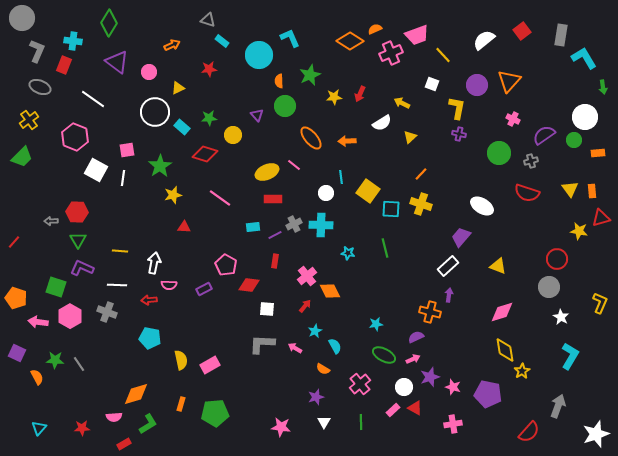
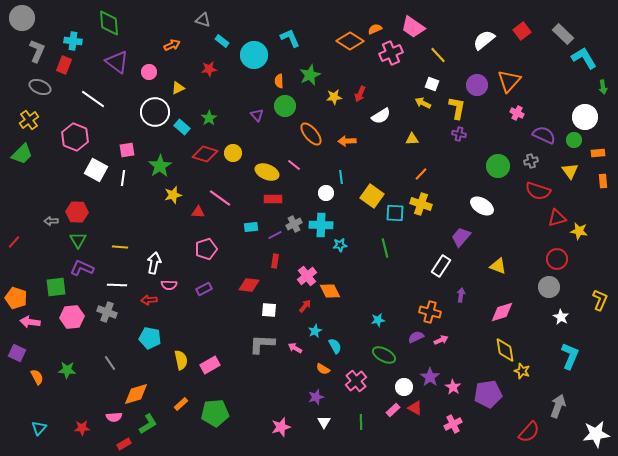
gray triangle at (208, 20): moved 5 px left
green diamond at (109, 23): rotated 36 degrees counterclockwise
pink trapezoid at (417, 35): moved 4 px left, 8 px up; rotated 55 degrees clockwise
gray rectangle at (561, 35): moved 2 px right, 1 px up; rotated 55 degrees counterclockwise
cyan circle at (259, 55): moved 5 px left
yellow line at (443, 55): moved 5 px left
yellow arrow at (402, 103): moved 21 px right
green star at (209, 118): rotated 28 degrees counterclockwise
pink cross at (513, 119): moved 4 px right, 6 px up
white semicircle at (382, 123): moved 1 px left, 7 px up
yellow circle at (233, 135): moved 18 px down
purple semicircle at (544, 135): rotated 60 degrees clockwise
yellow triangle at (410, 137): moved 2 px right, 2 px down; rotated 40 degrees clockwise
orange ellipse at (311, 138): moved 4 px up
green circle at (499, 153): moved 1 px left, 13 px down
green trapezoid at (22, 157): moved 3 px up
yellow ellipse at (267, 172): rotated 45 degrees clockwise
yellow triangle at (570, 189): moved 18 px up
yellow square at (368, 191): moved 4 px right, 5 px down
orange rectangle at (592, 191): moved 11 px right, 10 px up
red semicircle at (527, 193): moved 11 px right, 2 px up
cyan square at (391, 209): moved 4 px right, 4 px down
red triangle at (601, 218): moved 44 px left
red triangle at (184, 227): moved 14 px right, 15 px up
cyan rectangle at (253, 227): moved 2 px left
yellow line at (120, 251): moved 4 px up
cyan star at (348, 253): moved 8 px left, 8 px up; rotated 16 degrees counterclockwise
pink pentagon at (226, 265): moved 20 px left, 16 px up; rotated 25 degrees clockwise
white rectangle at (448, 266): moved 7 px left; rotated 15 degrees counterclockwise
green square at (56, 287): rotated 25 degrees counterclockwise
purple arrow at (449, 295): moved 12 px right
yellow L-shape at (600, 303): moved 3 px up
white square at (267, 309): moved 2 px right, 1 px down
pink hexagon at (70, 316): moved 2 px right, 1 px down; rotated 25 degrees clockwise
pink arrow at (38, 322): moved 8 px left
cyan star at (376, 324): moved 2 px right, 4 px up
cyan L-shape at (570, 356): rotated 8 degrees counterclockwise
pink arrow at (413, 359): moved 28 px right, 19 px up
green star at (55, 360): moved 12 px right, 10 px down
gray line at (79, 364): moved 31 px right, 1 px up
yellow star at (522, 371): rotated 21 degrees counterclockwise
purple star at (430, 377): rotated 18 degrees counterclockwise
pink cross at (360, 384): moved 4 px left, 3 px up
pink star at (453, 387): rotated 14 degrees clockwise
purple pentagon at (488, 394): rotated 20 degrees counterclockwise
orange rectangle at (181, 404): rotated 32 degrees clockwise
pink cross at (453, 424): rotated 18 degrees counterclockwise
pink star at (281, 427): rotated 24 degrees counterclockwise
white star at (596, 434): rotated 12 degrees clockwise
